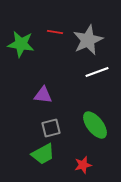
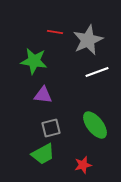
green star: moved 13 px right, 17 px down
